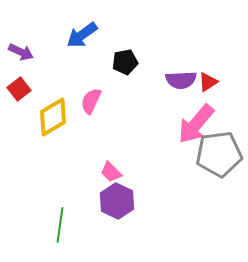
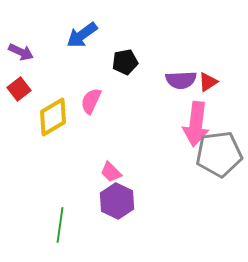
pink arrow: rotated 33 degrees counterclockwise
